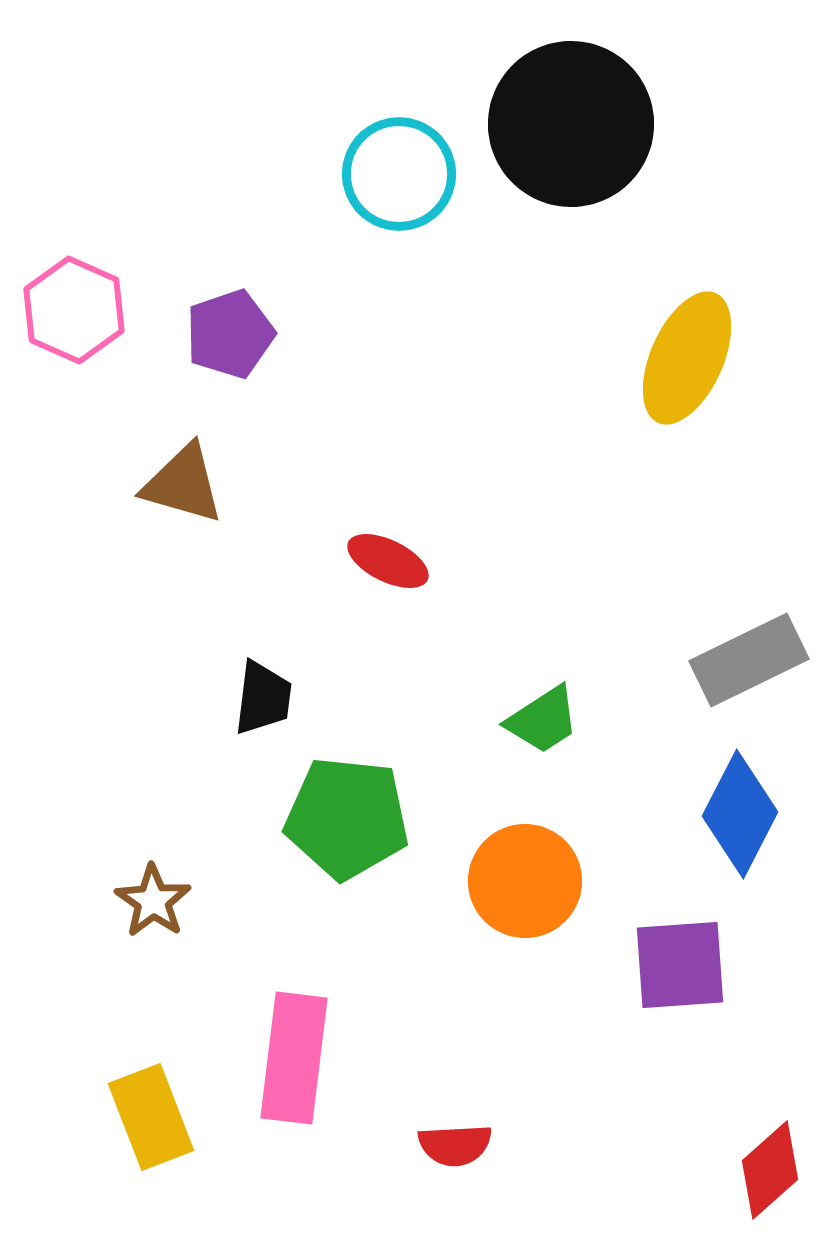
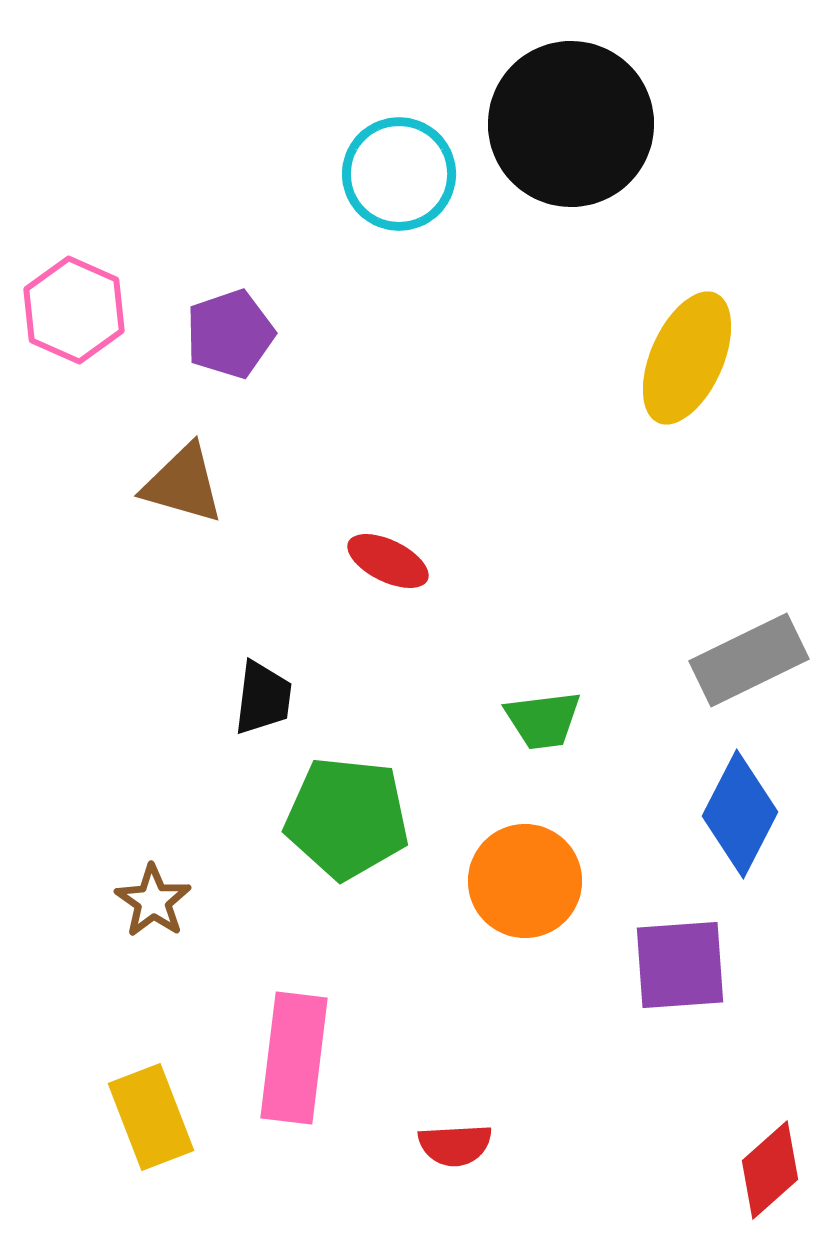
green trapezoid: rotated 26 degrees clockwise
